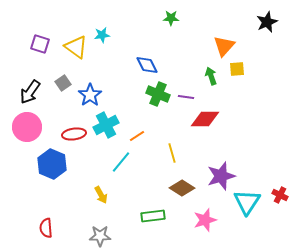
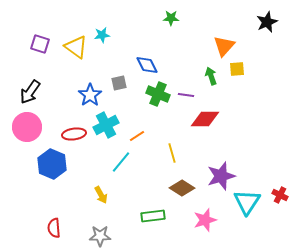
gray square: moved 56 px right; rotated 21 degrees clockwise
purple line: moved 2 px up
red semicircle: moved 8 px right
